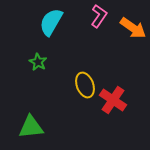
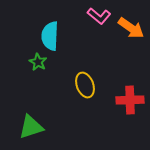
pink L-shape: rotated 95 degrees clockwise
cyan semicircle: moved 1 px left, 14 px down; rotated 28 degrees counterclockwise
orange arrow: moved 2 px left
red cross: moved 17 px right; rotated 36 degrees counterclockwise
green triangle: rotated 12 degrees counterclockwise
